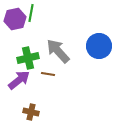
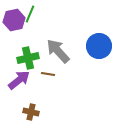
green line: moved 1 px left, 1 px down; rotated 12 degrees clockwise
purple hexagon: moved 1 px left, 1 px down
